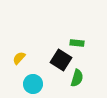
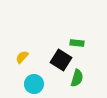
yellow semicircle: moved 3 px right, 1 px up
cyan circle: moved 1 px right
